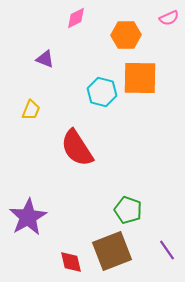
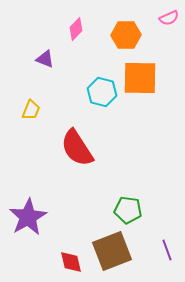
pink diamond: moved 11 px down; rotated 20 degrees counterclockwise
green pentagon: rotated 12 degrees counterclockwise
purple line: rotated 15 degrees clockwise
